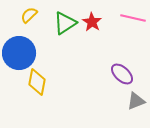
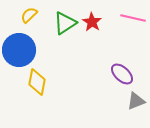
blue circle: moved 3 px up
